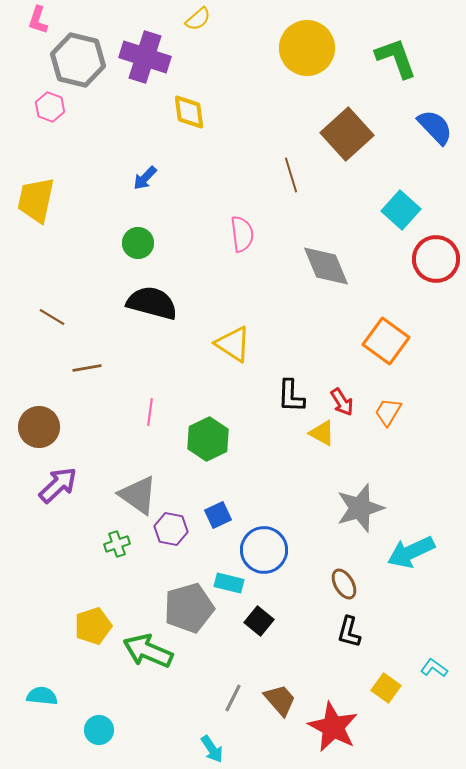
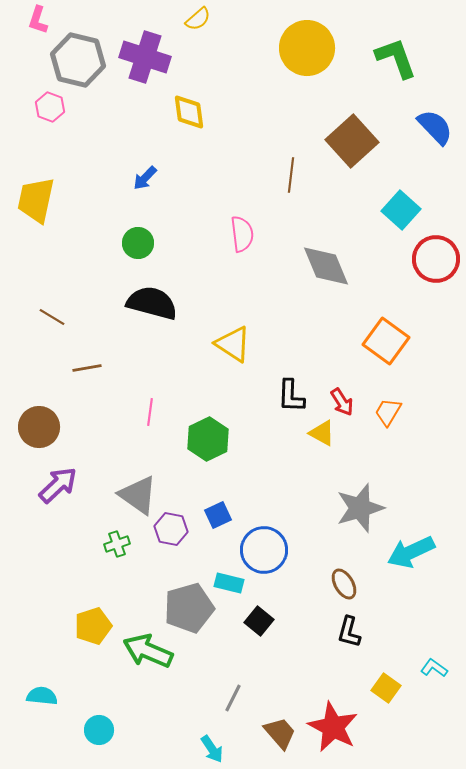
brown square at (347, 134): moved 5 px right, 7 px down
brown line at (291, 175): rotated 24 degrees clockwise
brown trapezoid at (280, 700): moved 33 px down
